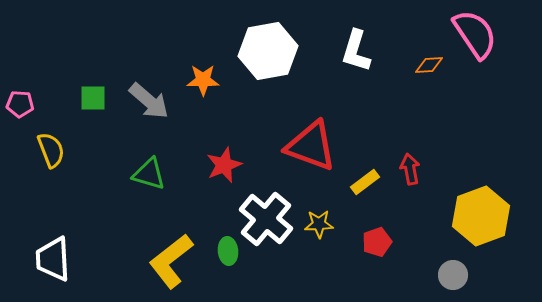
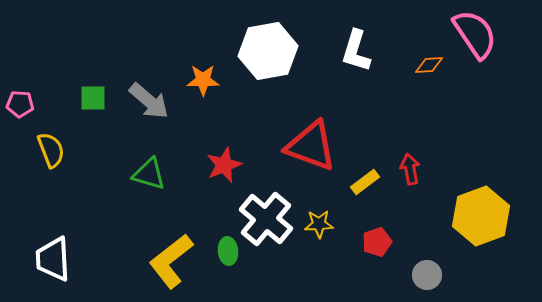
gray circle: moved 26 px left
